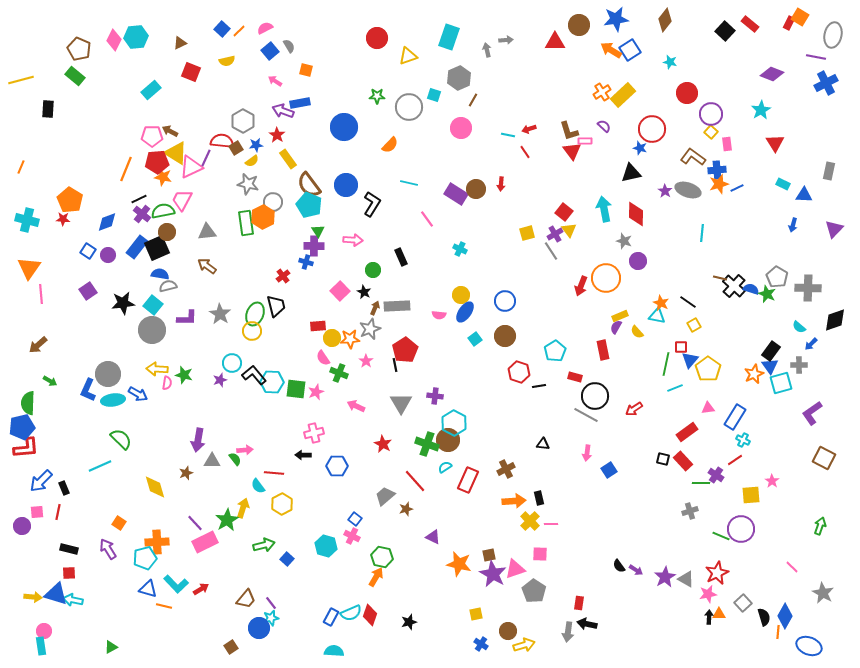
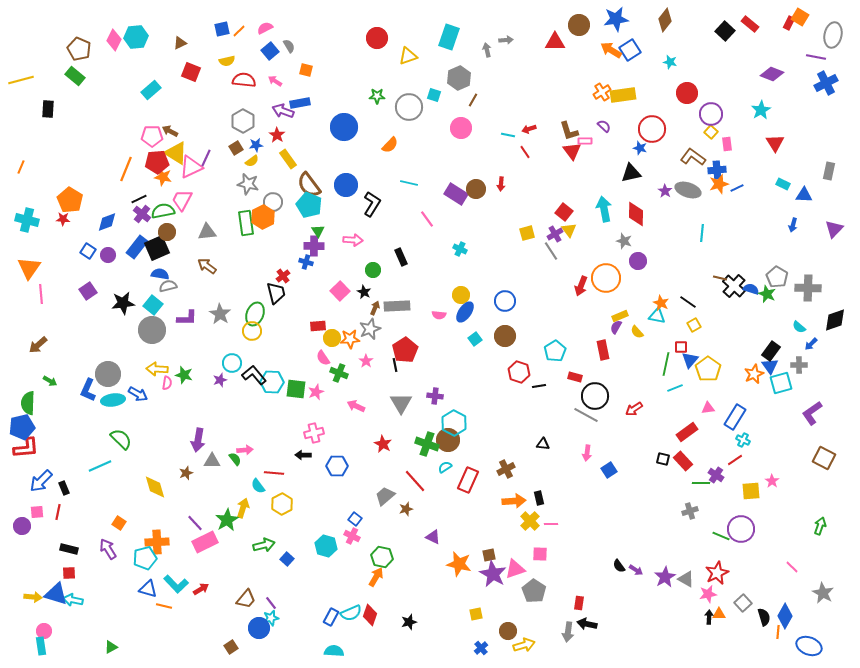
blue square at (222, 29): rotated 35 degrees clockwise
yellow rectangle at (623, 95): rotated 35 degrees clockwise
red semicircle at (222, 141): moved 22 px right, 61 px up
black trapezoid at (276, 306): moved 13 px up
yellow square at (751, 495): moved 4 px up
blue cross at (481, 644): moved 4 px down; rotated 16 degrees clockwise
